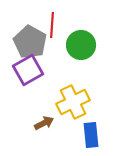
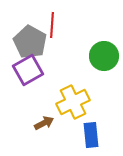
green circle: moved 23 px right, 11 px down
